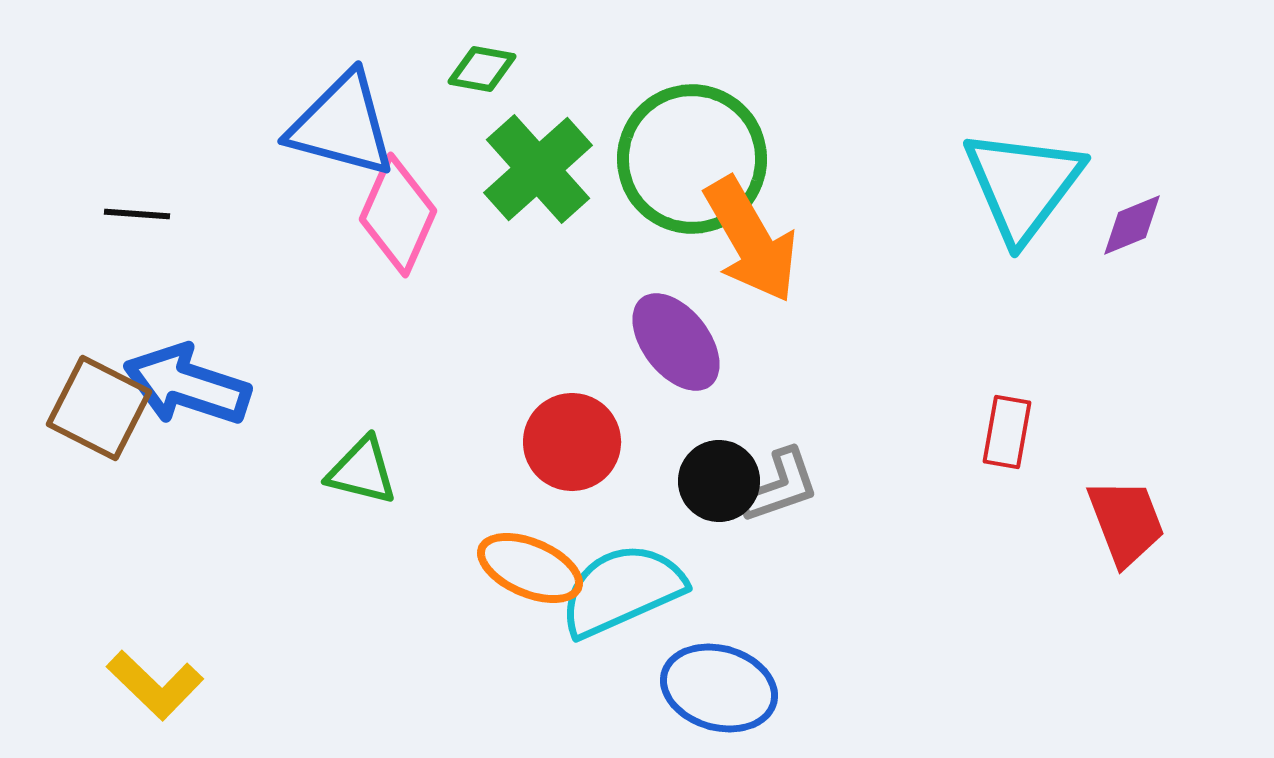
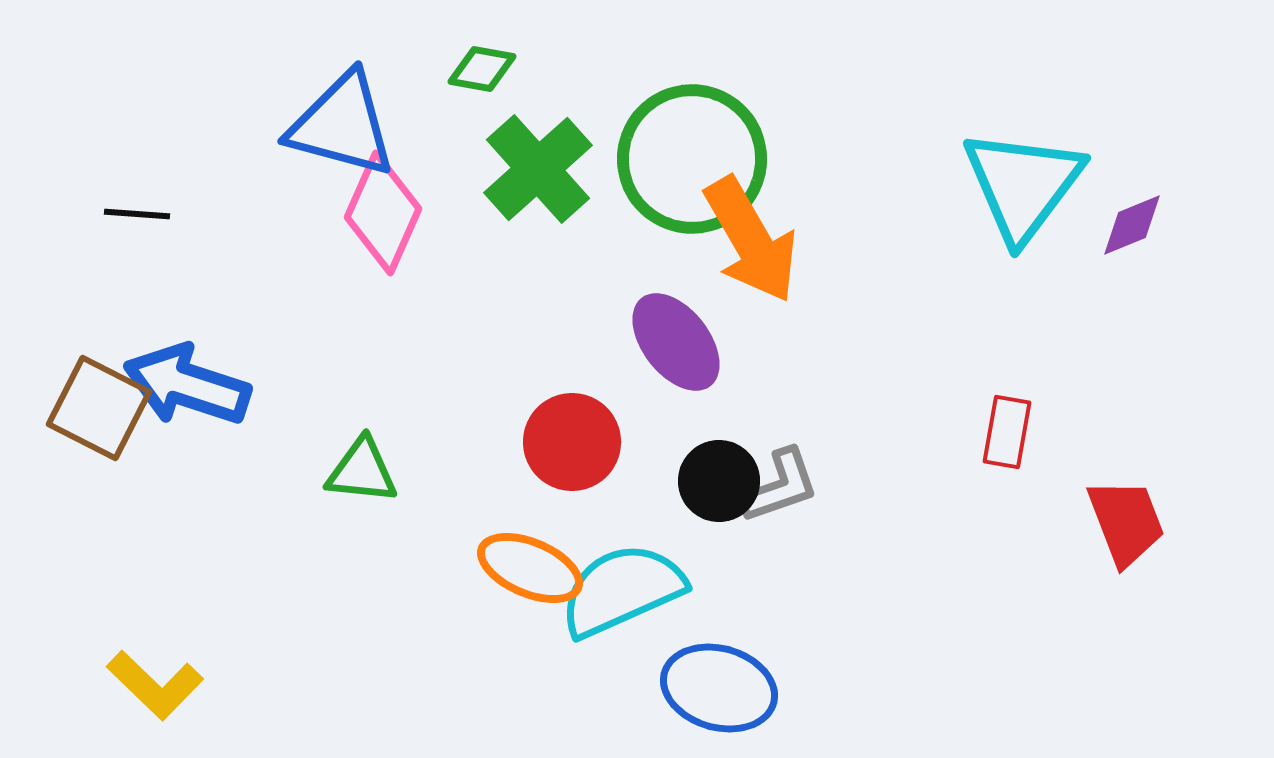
pink diamond: moved 15 px left, 2 px up
green triangle: rotated 8 degrees counterclockwise
